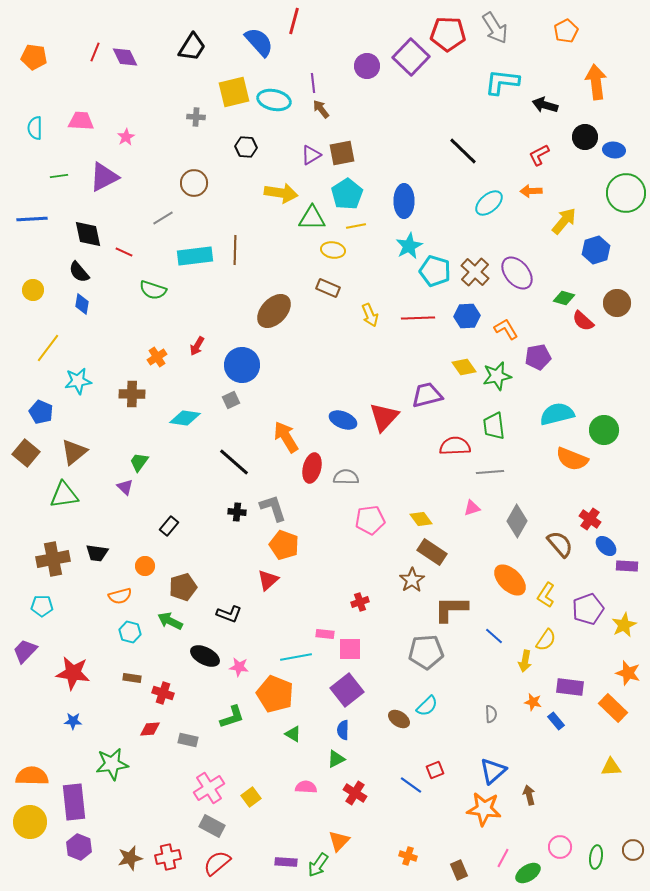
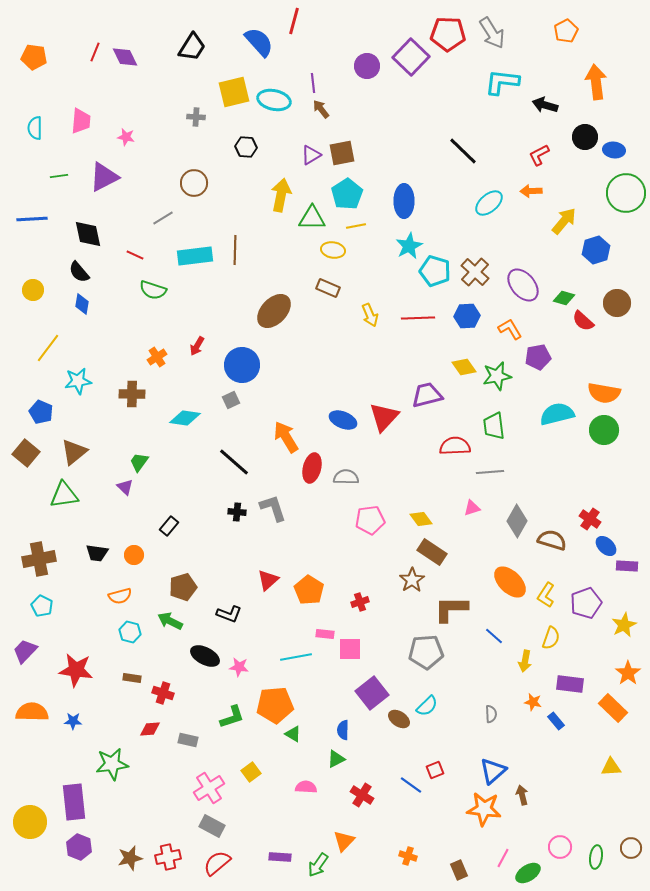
gray arrow at (495, 28): moved 3 px left, 5 px down
pink trapezoid at (81, 121): rotated 92 degrees clockwise
pink star at (126, 137): rotated 30 degrees counterclockwise
yellow arrow at (281, 193): moved 2 px down; rotated 88 degrees counterclockwise
red line at (124, 252): moved 11 px right, 3 px down
purple ellipse at (517, 273): moved 6 px right, 12 px down
orange L-shape at (506, 329): moved 4 px right
orange semicircle at (572, 459): moved 32 px right, 66 px up; rotated 12 degrees counterclockwise
brown semicircle at (560, 544): moved 8 px left, 4 px up; rotated 32 degrees counterclockwise
orange pentagon at (284, 545): moved 25 px right, 45 px down; rotated 12 degrees clockwise
brown cross at (53, 559): moved 14 px left
orange circle at (145, 566): moved 11 px left, 11 px up
orange ellipse at (510, 580): moved 2 px down
cyan pentagon at (42, 606): rotated 25 degrees clockwise
purple pentagon at (588, 609): moved 2 px left, 6 px up
yellow semicircle at (546, 640): moved 5 px right, 2 px up; rotated 15 degrees counterclockwise
red star at (73, 673): moved 3 px right, 3 px up
orange star at (628, 673): rotated 20 degrees clockwise
purple rectangle at (570, 687): moved 3 px up
purple square at (347, 690): moved 25 px right, 3 px down
orange pentagon at (275, 694): moved 11 px down; rotated 27 degrees counterclockwise
orange semicircle at (32, 776): moved 64 px up
red cross at (355, 793): moved 7 px right, 2 px down
brown arrow at (529, 795): moved 7 px left
yellow square at (251, 797): moved 25 px up
orange triangle at (339, 841): moved 5 px right
brown circle at (633, 850): moved 2 px left, 2 px up
purple rectangle at (286, 862): moved 6 px left, 5 px up
